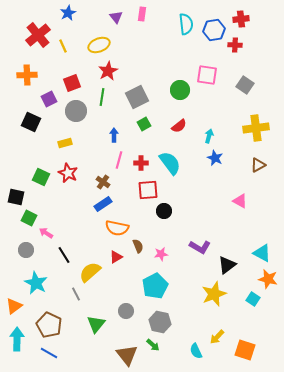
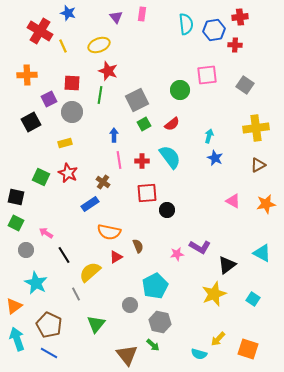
blue star at (68, 13): rotated 28 degrees counterclockwise
red cross at (241, 19): moved 1 px left, 2 px up
red cross at (38, 35): moved 2 px right, 4 px up; rotated 20 degrees counterclockwise
red star at (108, 71): rotated 24 degrees counterclockwise
pink square at (207, 75): rotated 15 degrees counterclockwise
red square at (72, 83): rotated 24 degrees clockwise
green line at (102, 97): moved 2 px left, 2 px up
gray square at (137, 97): moved 3 px down
gray circle at (76, 111): moved 4 px left, 1 px down
black square at (31, 122): rotated 36 degrees clockwise
red semicircle at (179, 126): moved 7 px left, 2 px up
pink line at (119, 160): rotated 24 degrees counterclockwise
red cross at (141, 163): moved 1 px right, 2 px up
cyan semicircle at (170, 163): moved 6 px up
red square at (148, 190): moved 1 px left, 3 px down
pink triangle at (240, 201): moved 7 px left
blue rectangle at (103, 204): moved 13 px left
black circle at (164, 211): moved 3 px right, 1 px up
green square at (29, 218): moved 13 px left, 5 px down
orange semicircle at (117, 228): moved 8 px left, 4 px down
pink star at (161, 254): moved 16 px right
orange star at (268, 279): moved 2 px left, 75 px up; rotated 24 degrees counterclockwise
gray circle at (126, 311): moved 4 px right, 6 px up
yellow arrow at (217, 337): moved 1 px right, 2 px down
cyan arrow at (17, 339): rotated 20 degrees counterclockwise
orange square at (245, 350): moved 3 px right, 1 px up
cyan semicircle at (196, 351): moved 3 px right, 3 px down; rotated 49 degrees counterclockwise
